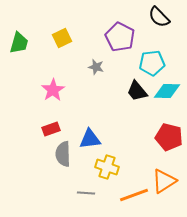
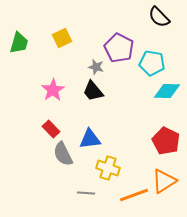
purple pentagon: moved 1 px left, 11 px down
cyan pentagon: rotated 15 degrees clockwise
black trapezoid: moved 44 px left
red rectangle: rotated 66 degrees clockwise
red pentagon: moved 3 px left, 4 px down; rotated 12 degrees clockwise
gray semicircle: rotated 25 degrees counterclockwise
yellow cross: moved 1 px right, 1 px down
